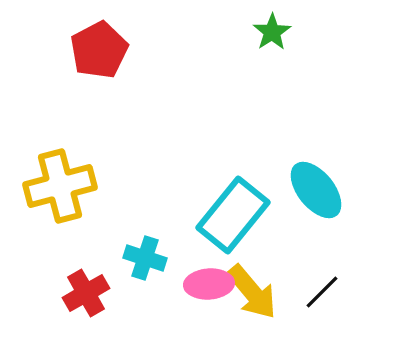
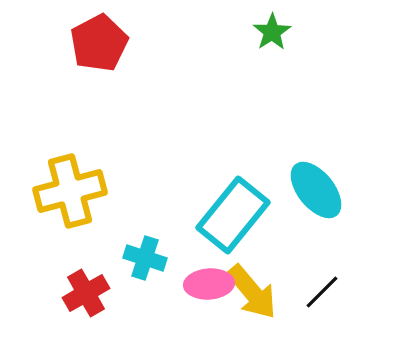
red pentagon: moved 7 px up
yellow cross: moved 10 px right, 5 px down
